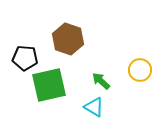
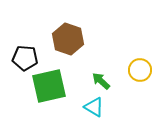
green square: moved 1 px down
